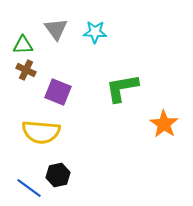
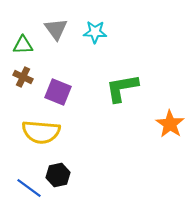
brown cross: moved 3 px left, 7 px down
orange star: moved 6 px right
